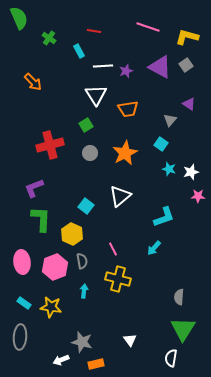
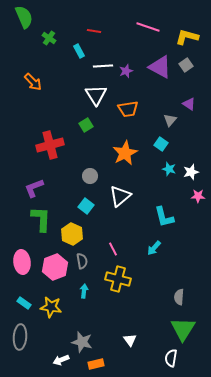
green semicircle at (19, 18): moved 5 px right, 1 px up
gray circle at (90, 153): moved 23 px down
cyan L-shape at (164, 217): rotated 95 degrees clockwise
